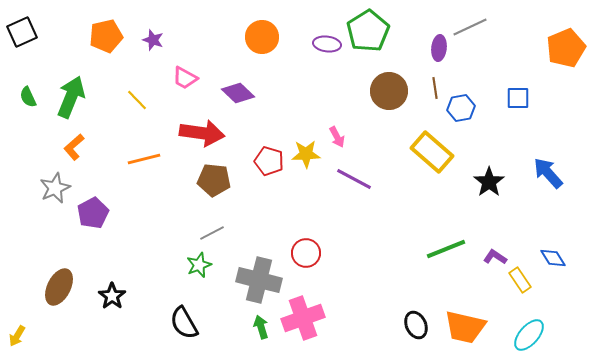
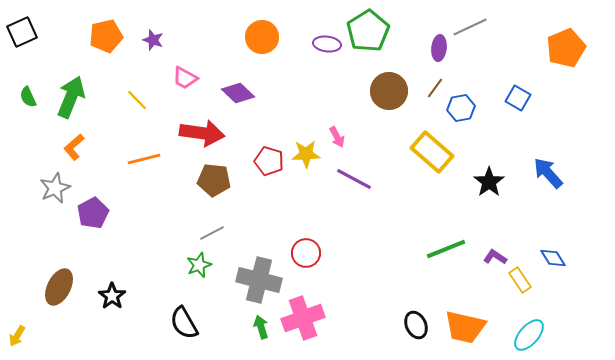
brown line at (435, 88): rotated 45 degrees clockwise
blue square at (518, 98): rotated 30 degrees clockwise
